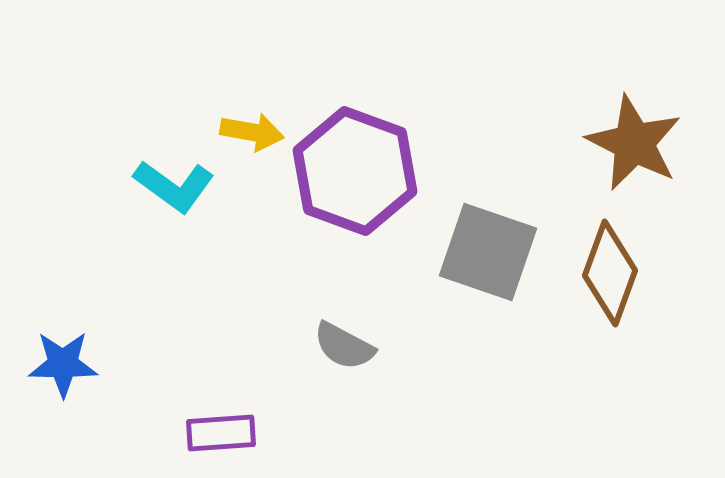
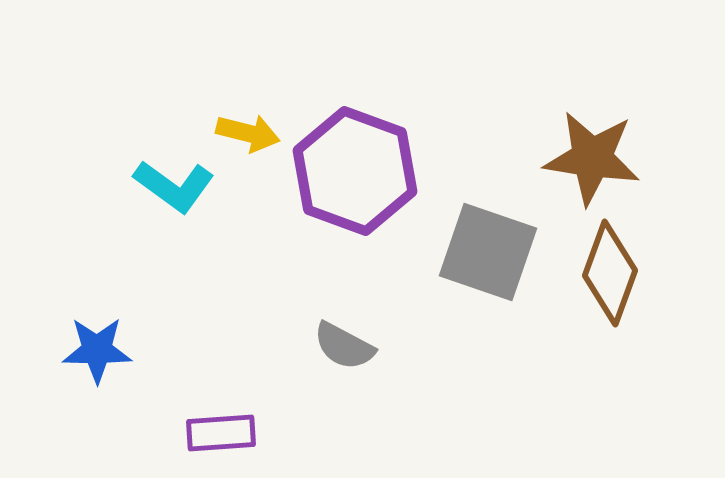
yellow arrow: moved 4 px left, 1 px down; rotated 4 degrees clockwise
brown star: moved 42 px left, 15 px down; rotated 18 degrees counterclockwise
blue star: moved 34 px right, 14 px up
